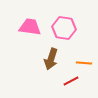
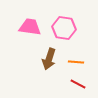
brown arrow: moved 2 px left
orange line: moved 8 px left, 1 px up
red line: moved 7 px right, 3 px down; rotated 56 degrees clockwise
